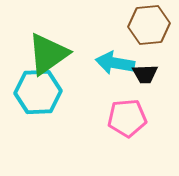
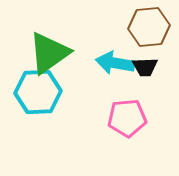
brown hexagon: moved 2 px down
green triangle: moved 1 px right, 1 px up
black trapezoid: moved 7 px up
